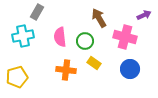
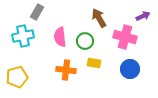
purple arrow: moved 1 px left, 1 px down
yellow rectangle: rotated 24 degrees counterclockwise
